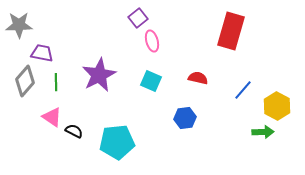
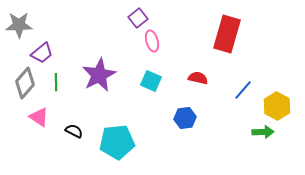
red rectangle: moved 4 px left, 3 px down
purple trapezoid: rotated 130 degrees clockwise
gray diamond: moved 2 px down
pink triangle: moved 13 px left
